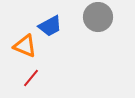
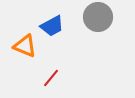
blue trapezoid: moved 2 px right
red line: moved 20 px right
